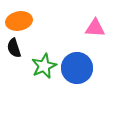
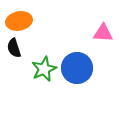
pink triangle: moved 8 px right, 5 px down
green star: moved 3 px down
